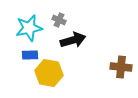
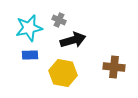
brown cross: moved 7 px left
yellow hexagon: moved 14 px right
